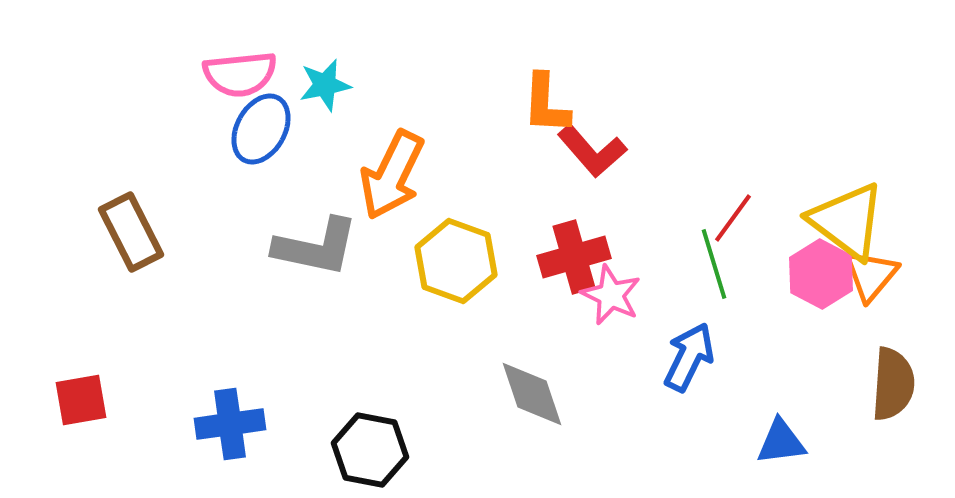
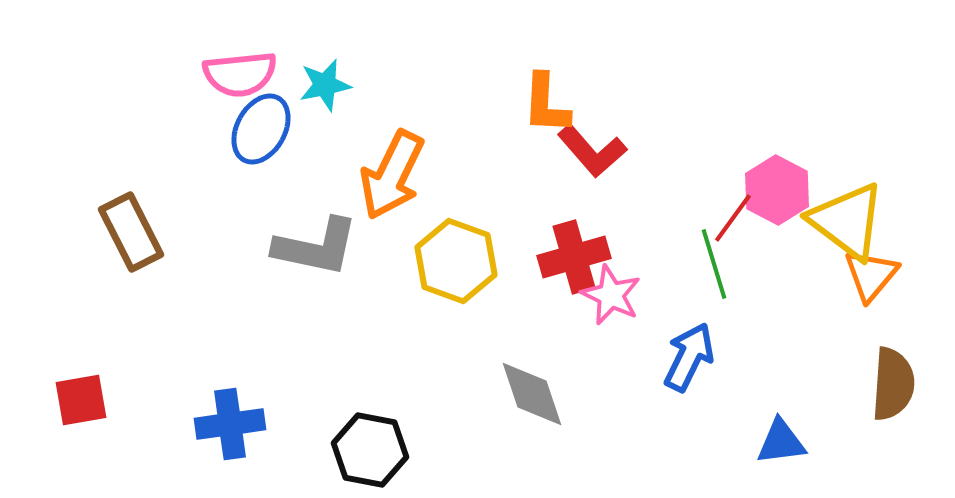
pink hexagon: moved 44 px left, 84 px up
